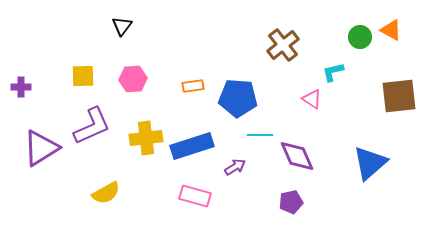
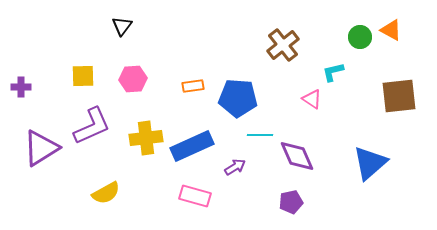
blue rectangle: rotated 6 degrees counterclockwise
